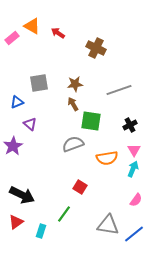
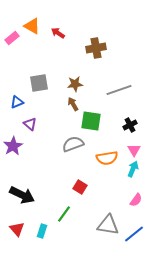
brown cross: rotated 36 degrees counterclockwise
red triangle: moved 1 px right, 7 px down; rotated 35 degrees counterclockwise
cyan rectangle: moved 1 px right
